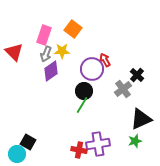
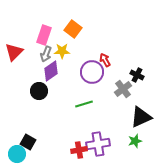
red triangle: rotated 30 degrees clockwise
purple circle: moved 3 px down
black cross: rotated 16 degrees counterclockwise
black circle: moved 45 px left
green line: moved 2 px right, 1 px up; rotated 42 degrees clockwise
black triangle: moved 2 px up
red cross: rotated 21 degrees counterclockwise
